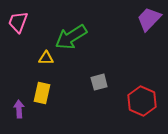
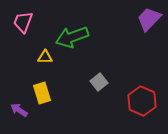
pink trapezoid: moved 5 px right
green arrow: moved 1 px right; rotated 12 degrees clockwise
yellow triangle: moved 1 px left, 1 px up
gray square: rotated 24 degrees counterclockwise
yellow rectangle: rotated 30 degrees counterclockwise
purple arrow: moved 1 px down; rotated 54 degrees counterclockwise
